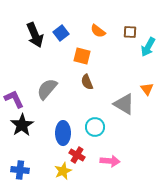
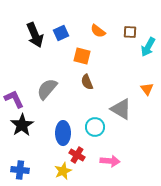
blue square: rotated 14 degrees clockwise
gray triangle: moved 3 px left, 5 px down
